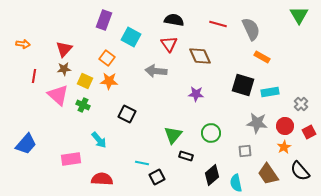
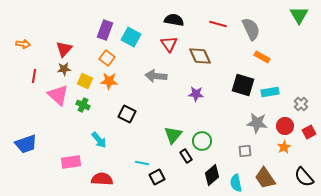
purple rectangle at (104, 20): moved 1 px right, 10 px down
gray arrow at (156, 71): moved 5 px down
green circle at (211, 133): moved 9 px left, 8 px down
blue trapezoid at (26, 144): rotated 30 degrees clockwise
black rectangle at (186, 156): rotated 40 degrees clockwise
pink rectangle at (71, 159): moved 3 px down
black semicircle at (300, 171): moved 4 px right, 6 px down
brown trapezoid at (268, 174): moved 3 px left, 4 px down
